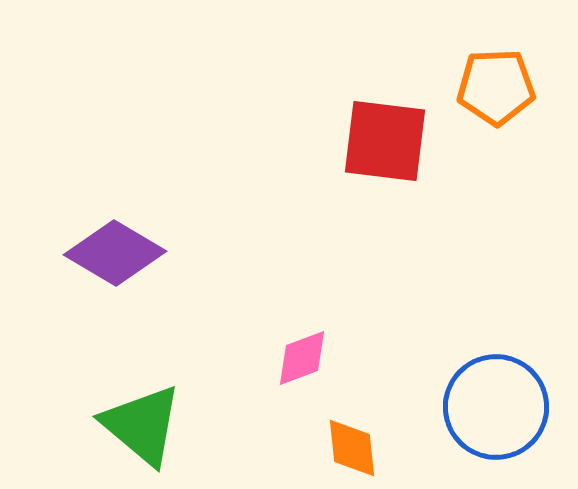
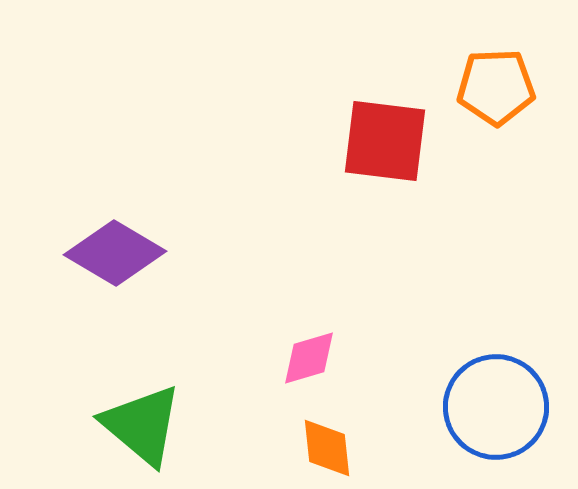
pink diamond: moved 7 px right; rotated 4 degrees clockwise
orange diamond: moved 25 px left
